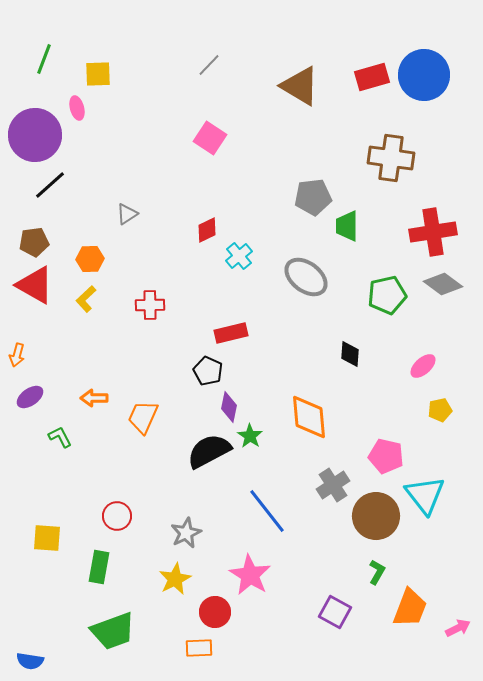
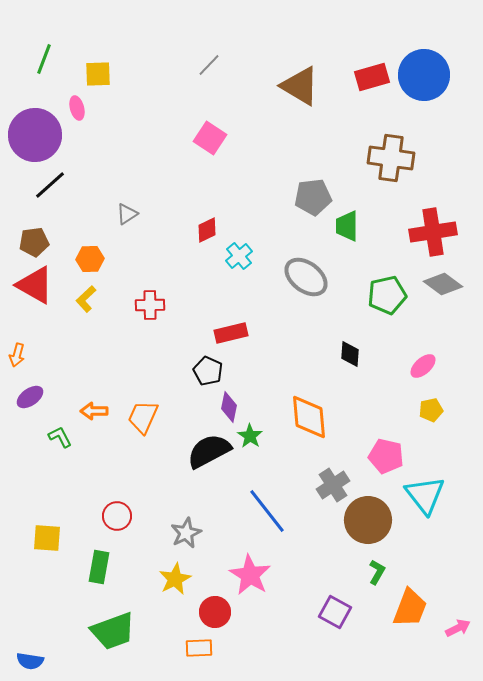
orange arrow at (94, 398): moved 13 px down
yellow pentagon at (440, 410): moved 9 px left
brown circle at (376, 516): moved 8 px left, 4 px down
